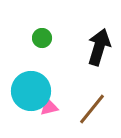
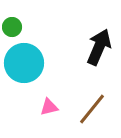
green circle: moved 30 px left, 11 px up
black arrow: rotated 6 degrees clockwise
cyan circle: moved 7 px left, 28 px up
